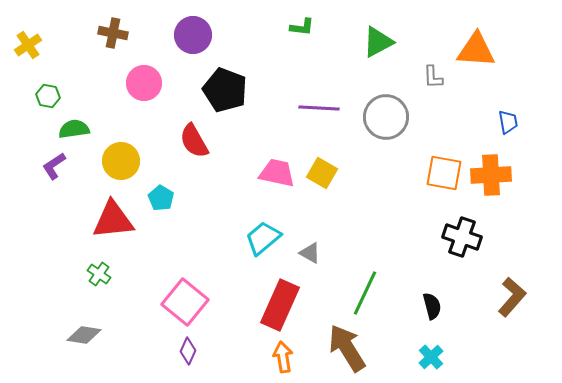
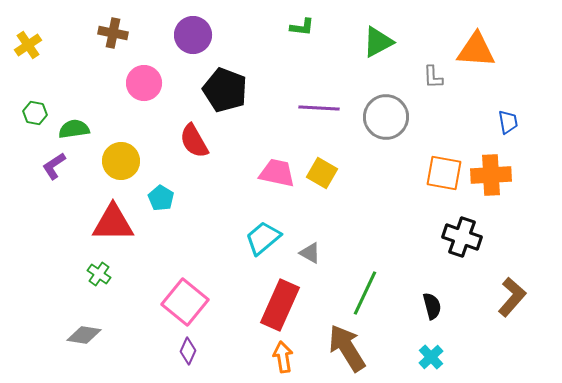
green hexagon: moved 13 px left, 17 px down
red triangle: moved 3 px down; rotated 6 degrees clockwise
